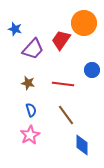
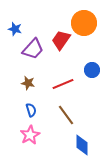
red line: rotated 30 degrees counterclockwise
